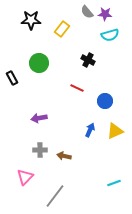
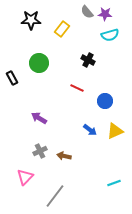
purple arrow: rotated 42 degrees clockwise
blue arrow: rotated 104 degrees clockwise
gray cross: moved 1 px down; rotated 24 degrees counterclockwise
